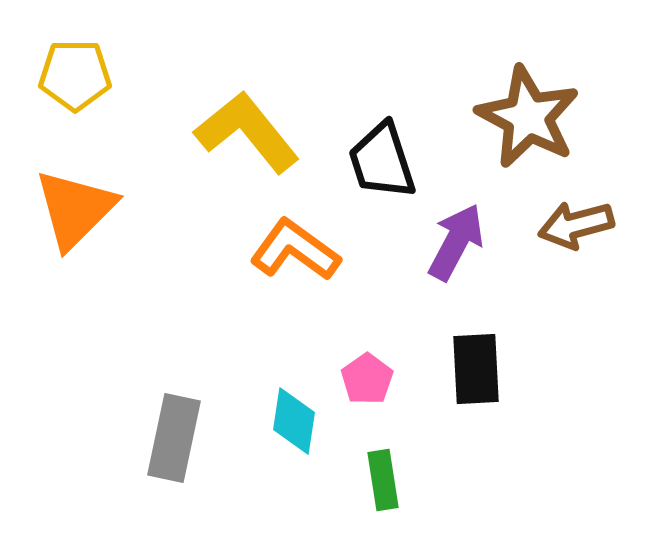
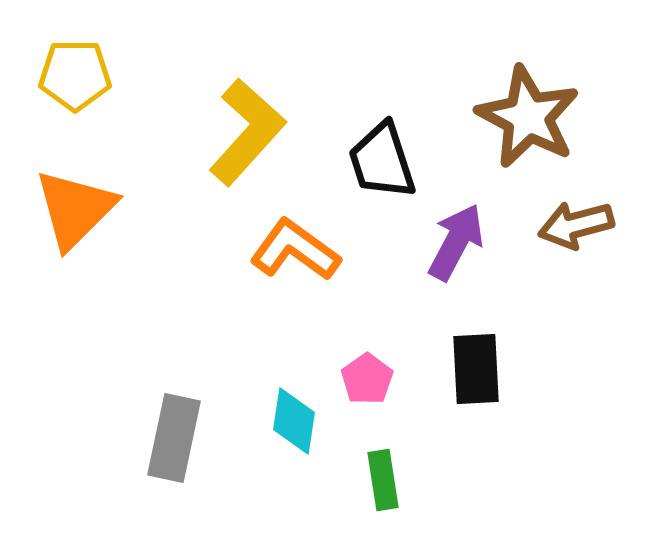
yellow L-shape: rotated 81 degrees clockwise
